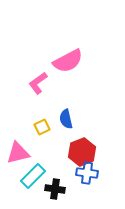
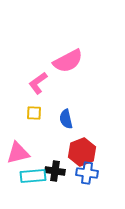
yellow square: moved 8 px left, 14 px up; rotated 28 degrees clockwise
cyan rectangle: rotated 40 degrees clockwise
black cross: moved 18 px up
